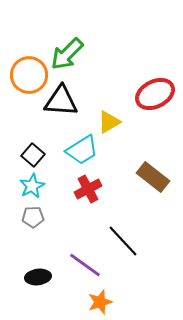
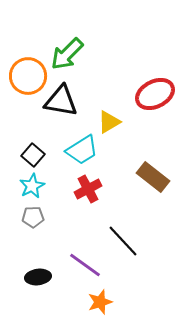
orange circle: moved 1 px left, 1 px down
black triangle: rotated 6 degrees clockwise
